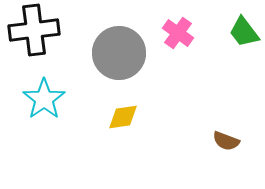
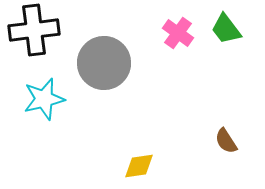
green trapezoid: moved 18 px left, 3 px up
gray circle: moved 15 px left, 10 px down
cyan star: rotated 21 degrees clockwise
yellow diamond: moved 16 px right, 49 px down
brown semicircle: rotated 36 degrees clockwise
